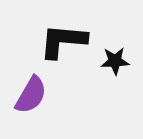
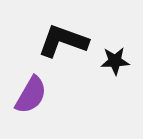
black L-shape: rotated 15 degrees clockwise
